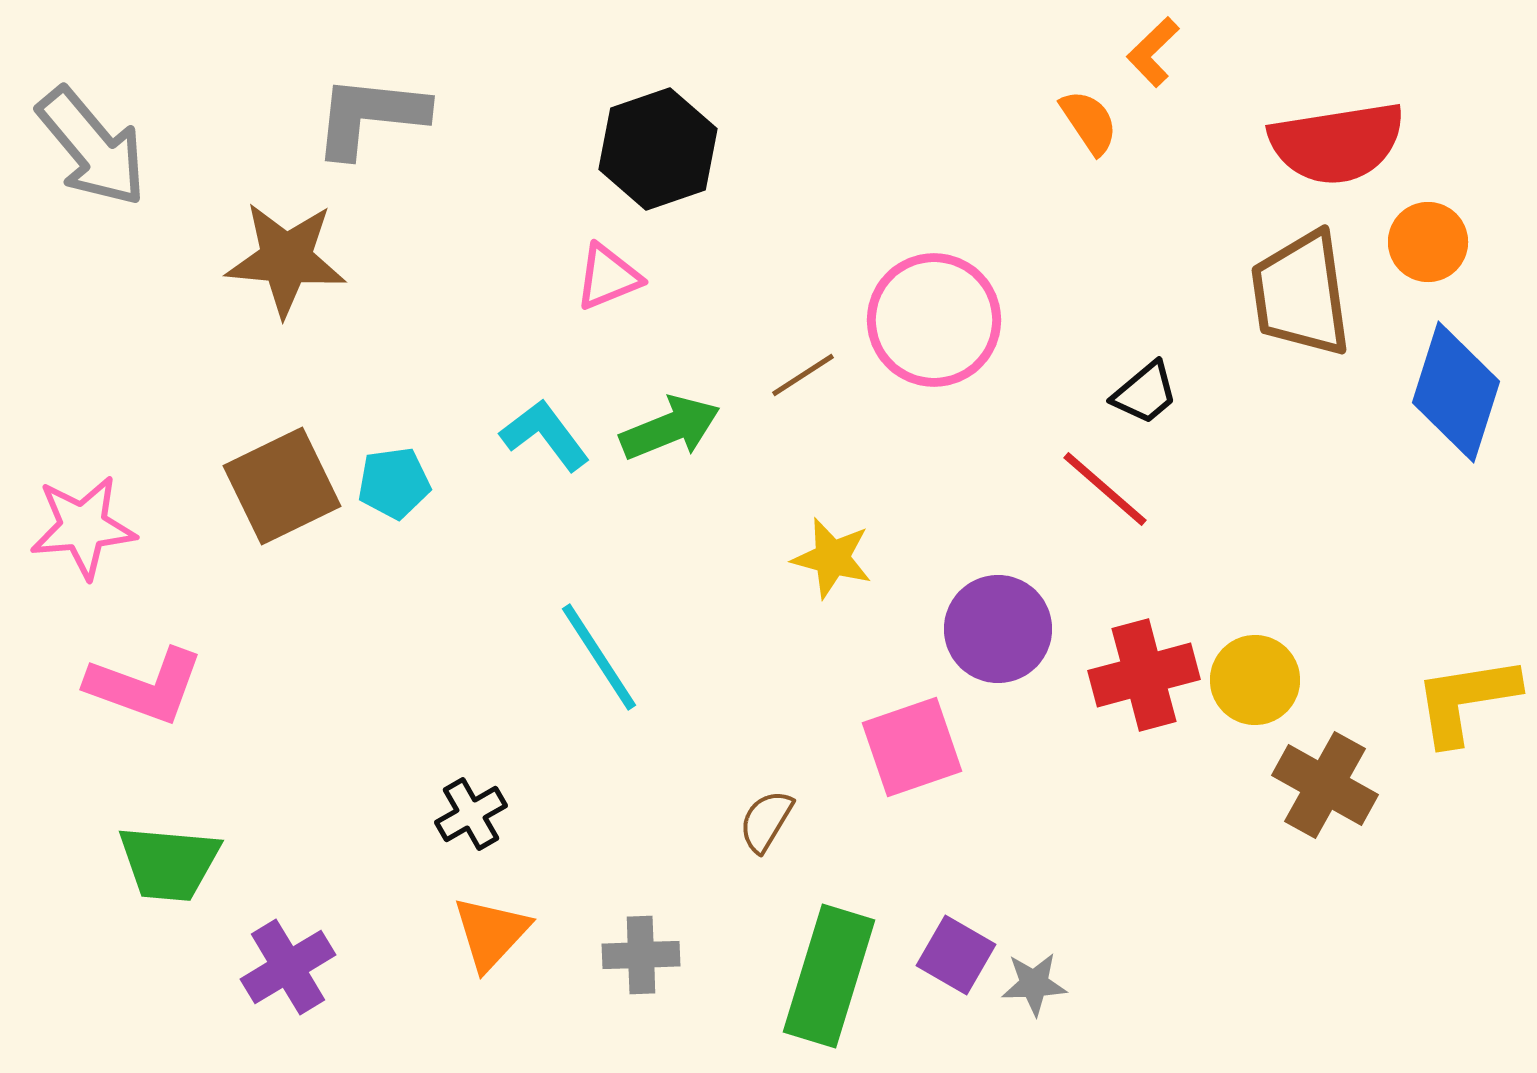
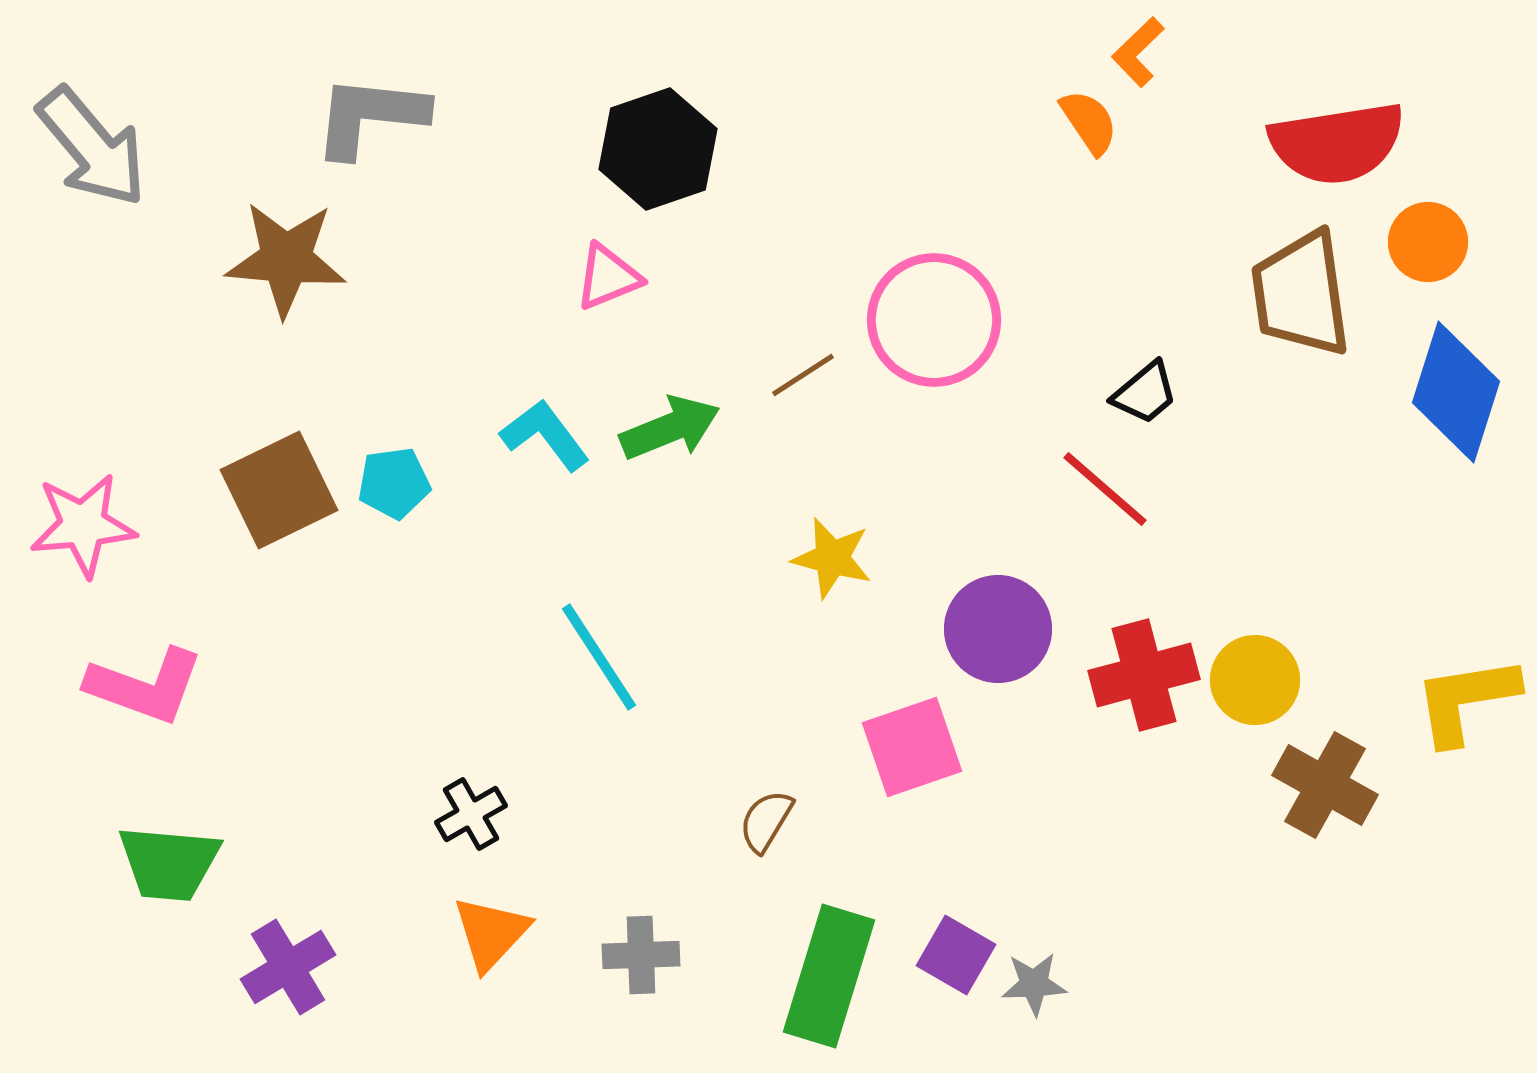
orange L-shape: moved 15 px left
brown square: moved 3 px left, 4 px down
pink star: moved 2 px up
